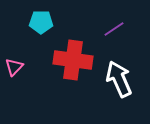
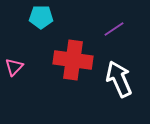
cyan pentagon: moved 5 px up
